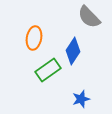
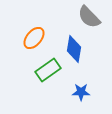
orange ellipse: rotated 30 degrees clockwise
blue diamond: moved 1 px right, 2 px up; rotated 24 degrees counterclockwise
blue star: moved 7 px up; rotated 18 degrees clockwise
